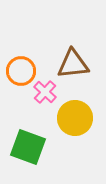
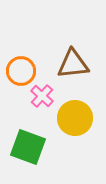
pink cross: moved 3 px left, 4 px down
